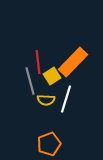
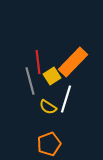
yellow semicircle: moved 2 px right, 7 px down; rotated 30 degrees clockwise
